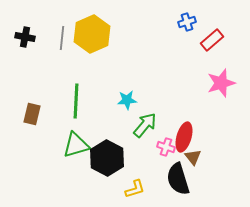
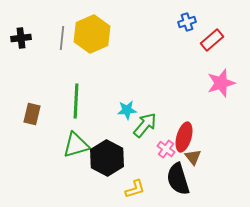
black cross: moved 4 px left, 1 px down; rotated 18 degrees counterclockwise
cyan star: moved 10 px down
pink cross: moved 2 px down; rotated 18 degrees clockwise
